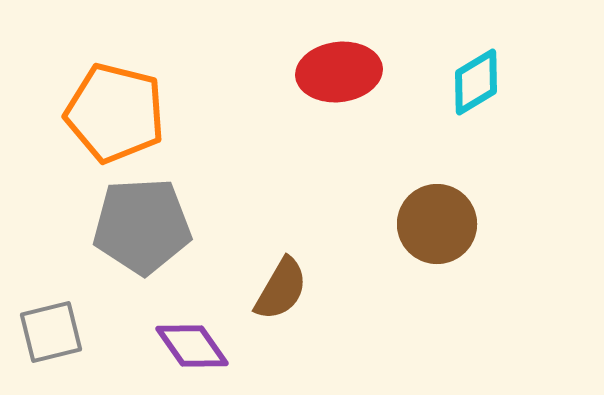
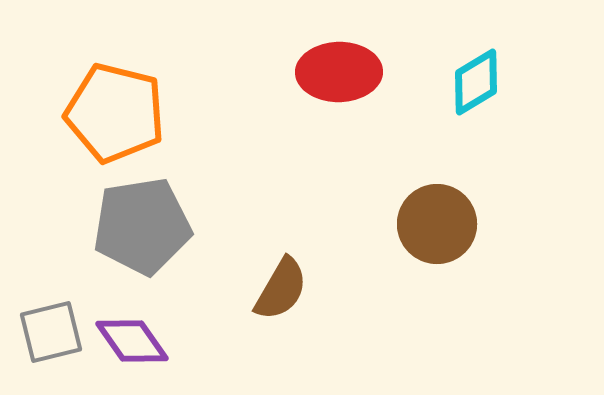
red ellipse: rotated 6 degrees clockwise
gray pentagon: rotated 6 degrees counterclockwise
purple diamond: moved 60 px left, 5 px up
